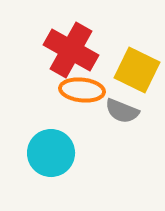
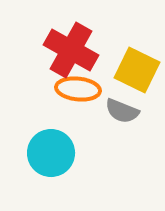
orange ellipse: moved 4 px left, 1 px up
